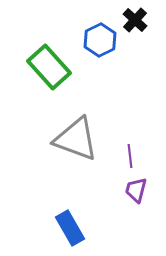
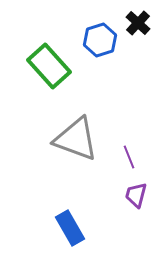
black cross: moved 3 px right, 3 px down
blue hexagon: rotated 8 degrees clockwise
green rectangle: moved 1 px up
purple line: moved 1 px left, 1 px down; rotated 15 degrees counterclockwise
purple trapezoid: moved 5 px down
